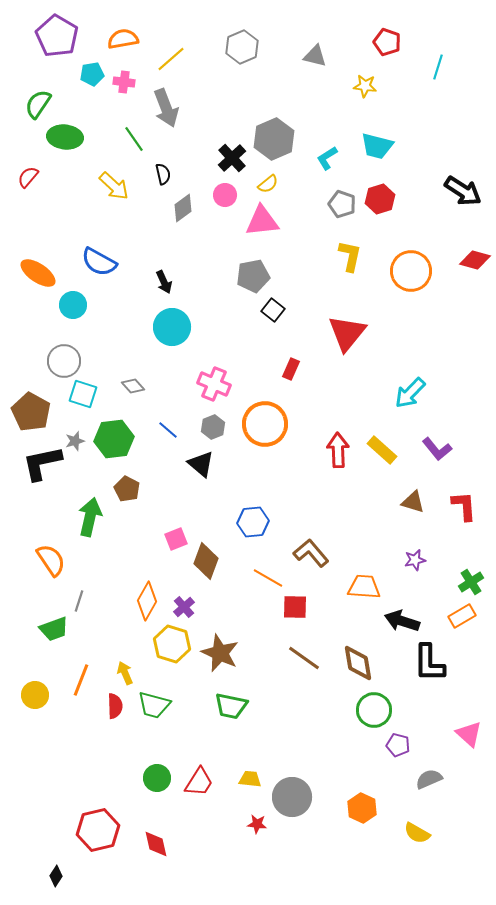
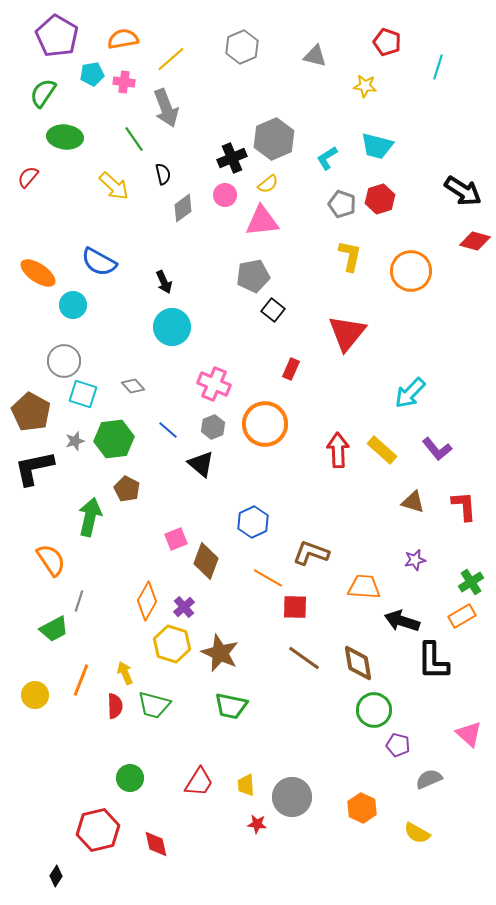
green semicircle at (38, 104): moved 5 px right, 11 px up
black cross at (232, 158): rotated 20 degrees clockwise
red diamond at (475, 260): moved 19 px up
black L-shape at (42, 463): moved 8 px left, 5 px down
blue hexagon at (253, 522): rotated 20 degrees counterclockwise
brown L-shape at (311, 553): rotated 30 degrees counterclockwise
green trapezoid at (54, 629): rotated 8 degrees counterclockwise
black L-shape at (429, 663): moved 4 px right, 2 px up
green circle at (157, 778): moved 27 px left
yellow trapezoid at (250, 779): moved 4 px left, 6 px down; rotated 100 degrees counterclockwise
